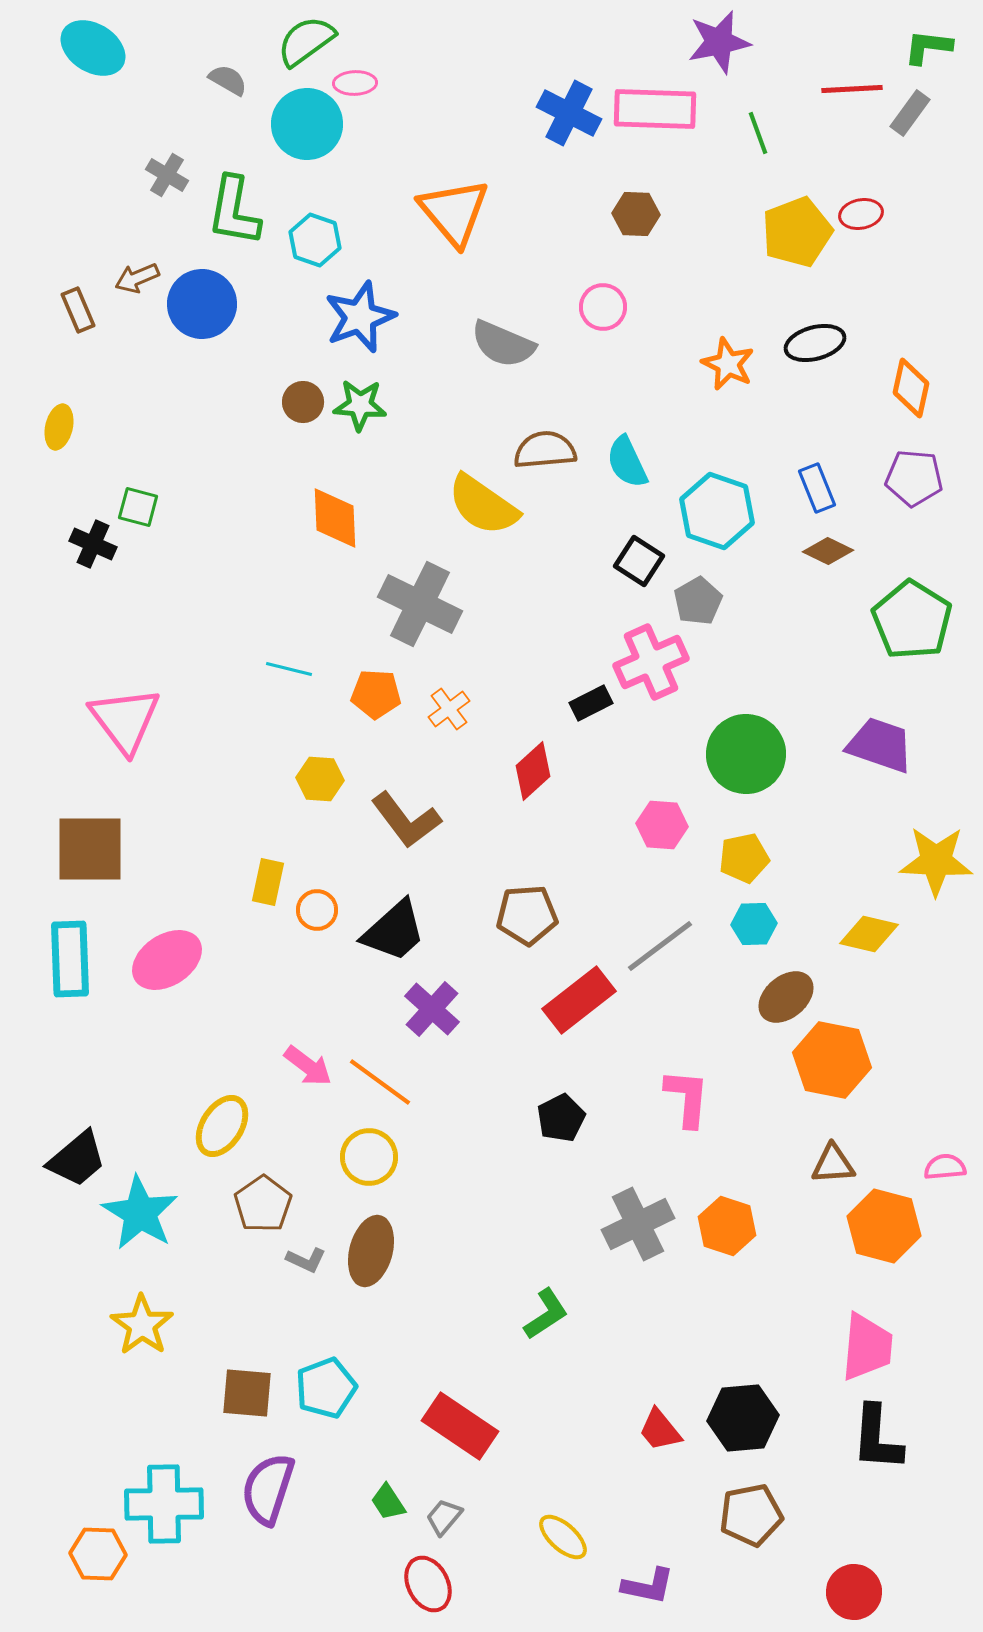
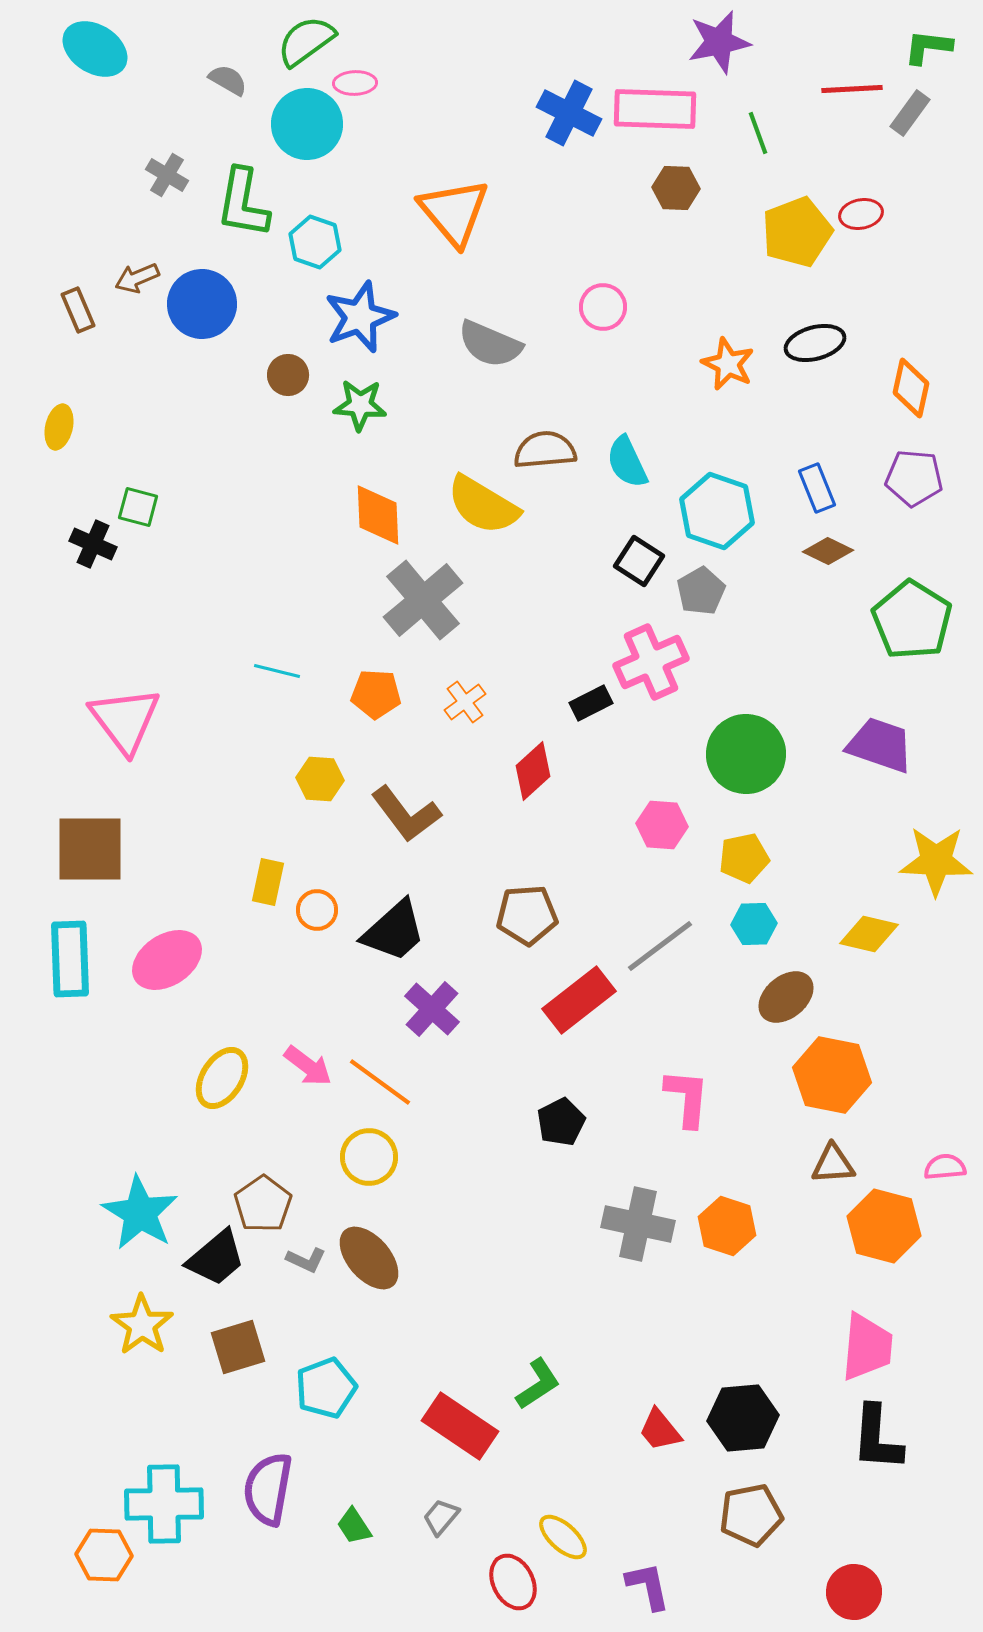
cyan ellipse at (93, 48): moved 2 px right, 1 px down
green L-shape at (234, 211): moved 9 px right, 8 px up
brown hexagon at (636, 214): moved 40 px right, 26 px up
cyan hexagon at (315, 240): moved 2 px down
gray semicircle at (503, 344): moved 13 px left
brown circle at (303, 402): moved 15 px left, 27 px up
yellow semicircle at (483, 505): rotated 4 degrees counterclockwise
orange diamond at (335, 518): moved 43 px right, 3 px up
gray pentagon at (698, 601): moved 3 px right, 10 px up
gray cross at (420, 604): moved 3 px right, 4 px up; rotated 24 degrees clockwise
cyan line at (289, 669): moved 12 px left, 2 px down
orange cross at (449, 709): moved 16 px right, 7 px up
brown L-shape at (406, 820): moved 6 px up
orange hexagon at (832, 1060): moved 15 px down
black pentagon at (561, 1118): moved 4 px down
yellow ellipse at (222, 1126): moved 48 px up
black trapezoid at (77, 1159): moved 139 px right, 99 px down
gray cross at (638, 1224): rotated 38 degrees clockwise
brown ellipse at (371, 1251): moved 2 px left, 7 px down; rotated 56 degrees counterclockwise
green L-shape at (546, 1314): moved 8 px left, 70 px down
brown square at (247, 1393): moved 9 px left, 46 px up; rotated 22 degrees counterclockwise
purple semicircle at (268, 1489): rotated 8 degrees counterclockwise
green trapezoid at (388, 1502): moved 34 px left, 24 px down
gray trapezoid at (444, 1517): moved 3 px left
orange hexagon at (98, 1554): moved 6 px right, 1 px down
red ellipse at (428, 1584): moved 85 px right, 2 px up
purple L-shape at (648, 1586): rotated 114 degrees counterclockwise
